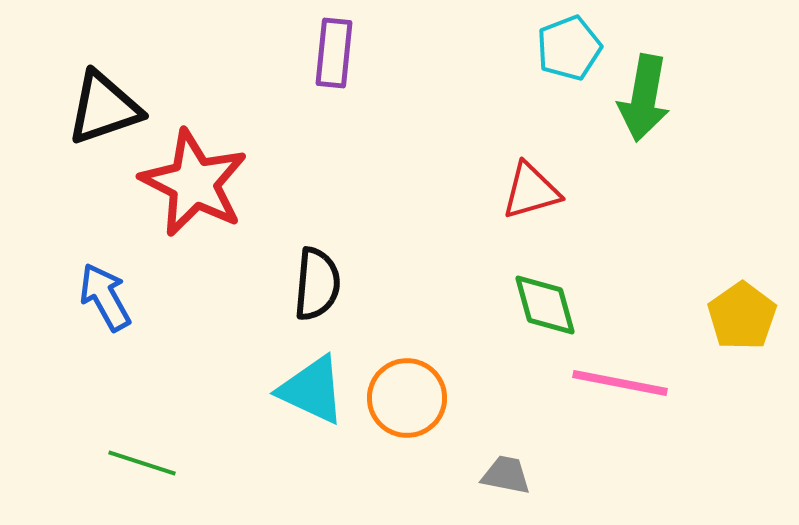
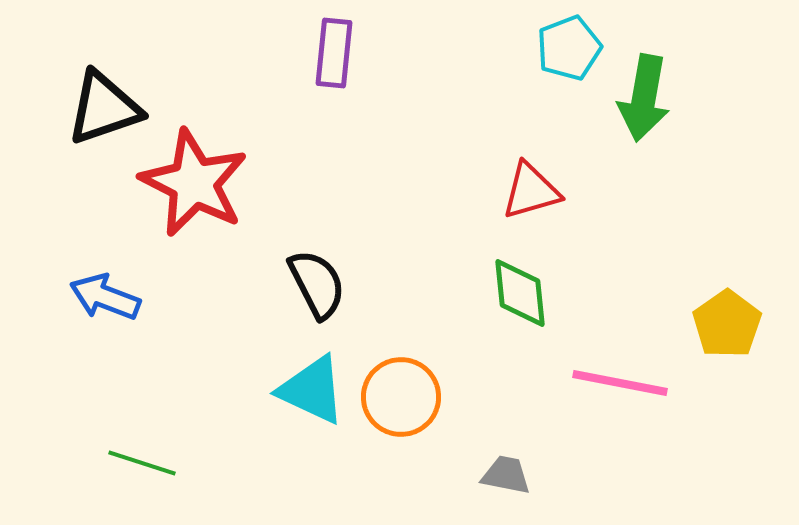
black semicircle: rotated 32 degrees counterclockwise
blue arrow: rotated 40 degrees counterclockwise
green diamond: moved 25 px left, 12 px up; rotated 10 degrees clockwise
yellow pentagon: moved 15 px left, 8 px down
orange circle: moved 6 px left, 1 px up
